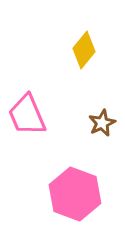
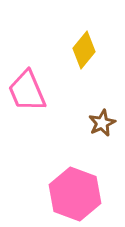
pink trapezoid: moved 24 px up
